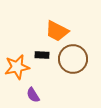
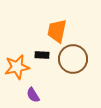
orange trapezoid: rotated 75 degrees clockwise
